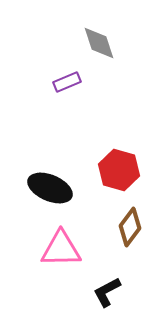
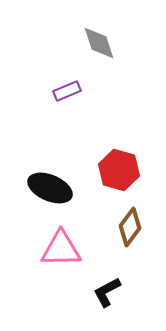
purple rectangle: moved 9 px down
